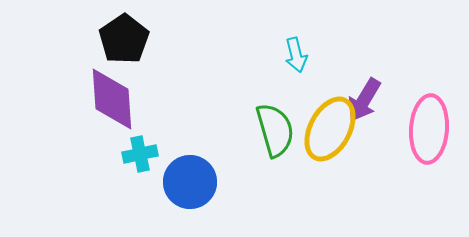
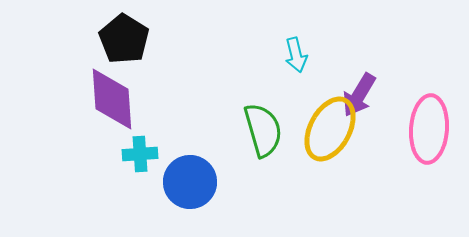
black pentagon: rotated 6 degrees counterclockwise
purple arrow: moved 5 px left, 5 px up
green semicircle: moved 12 px left
cyan cross: rotated 8 degrees clockwise
